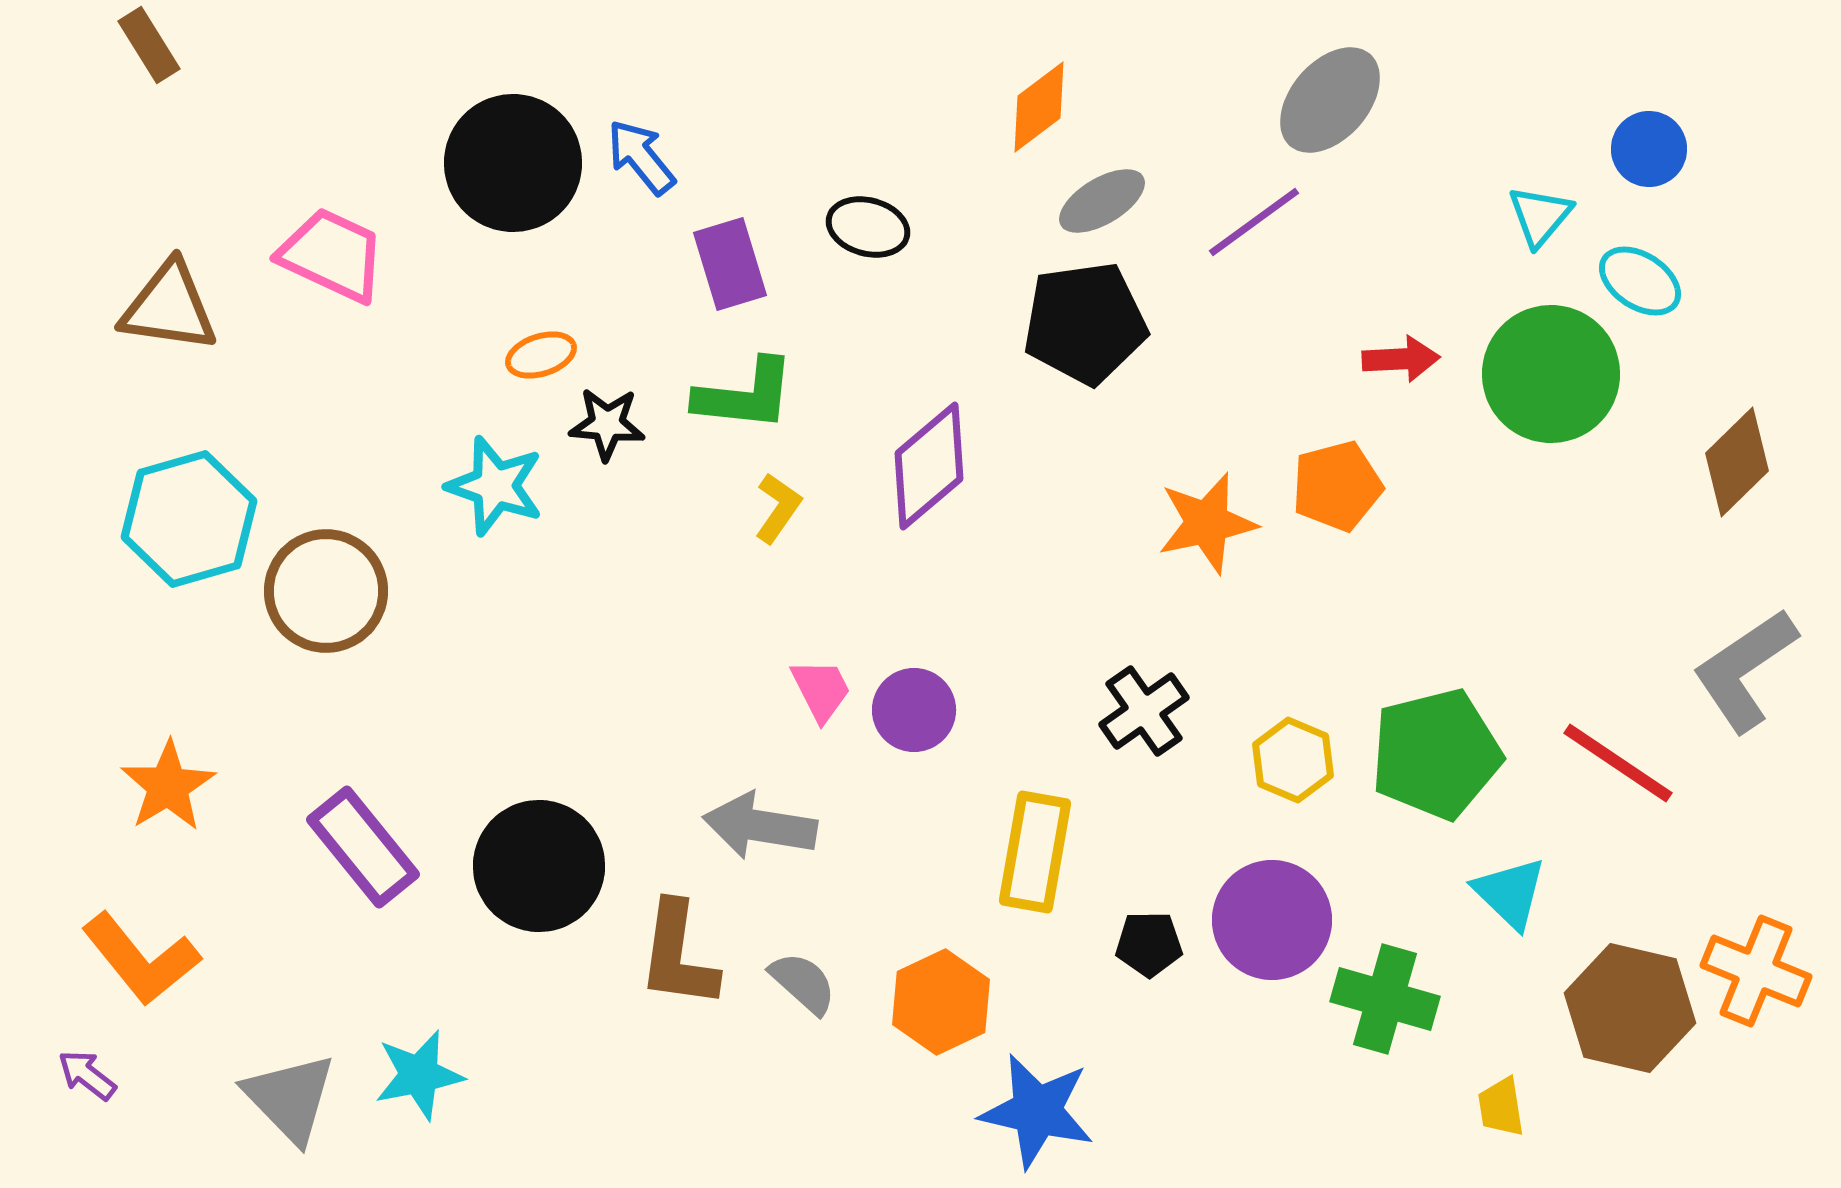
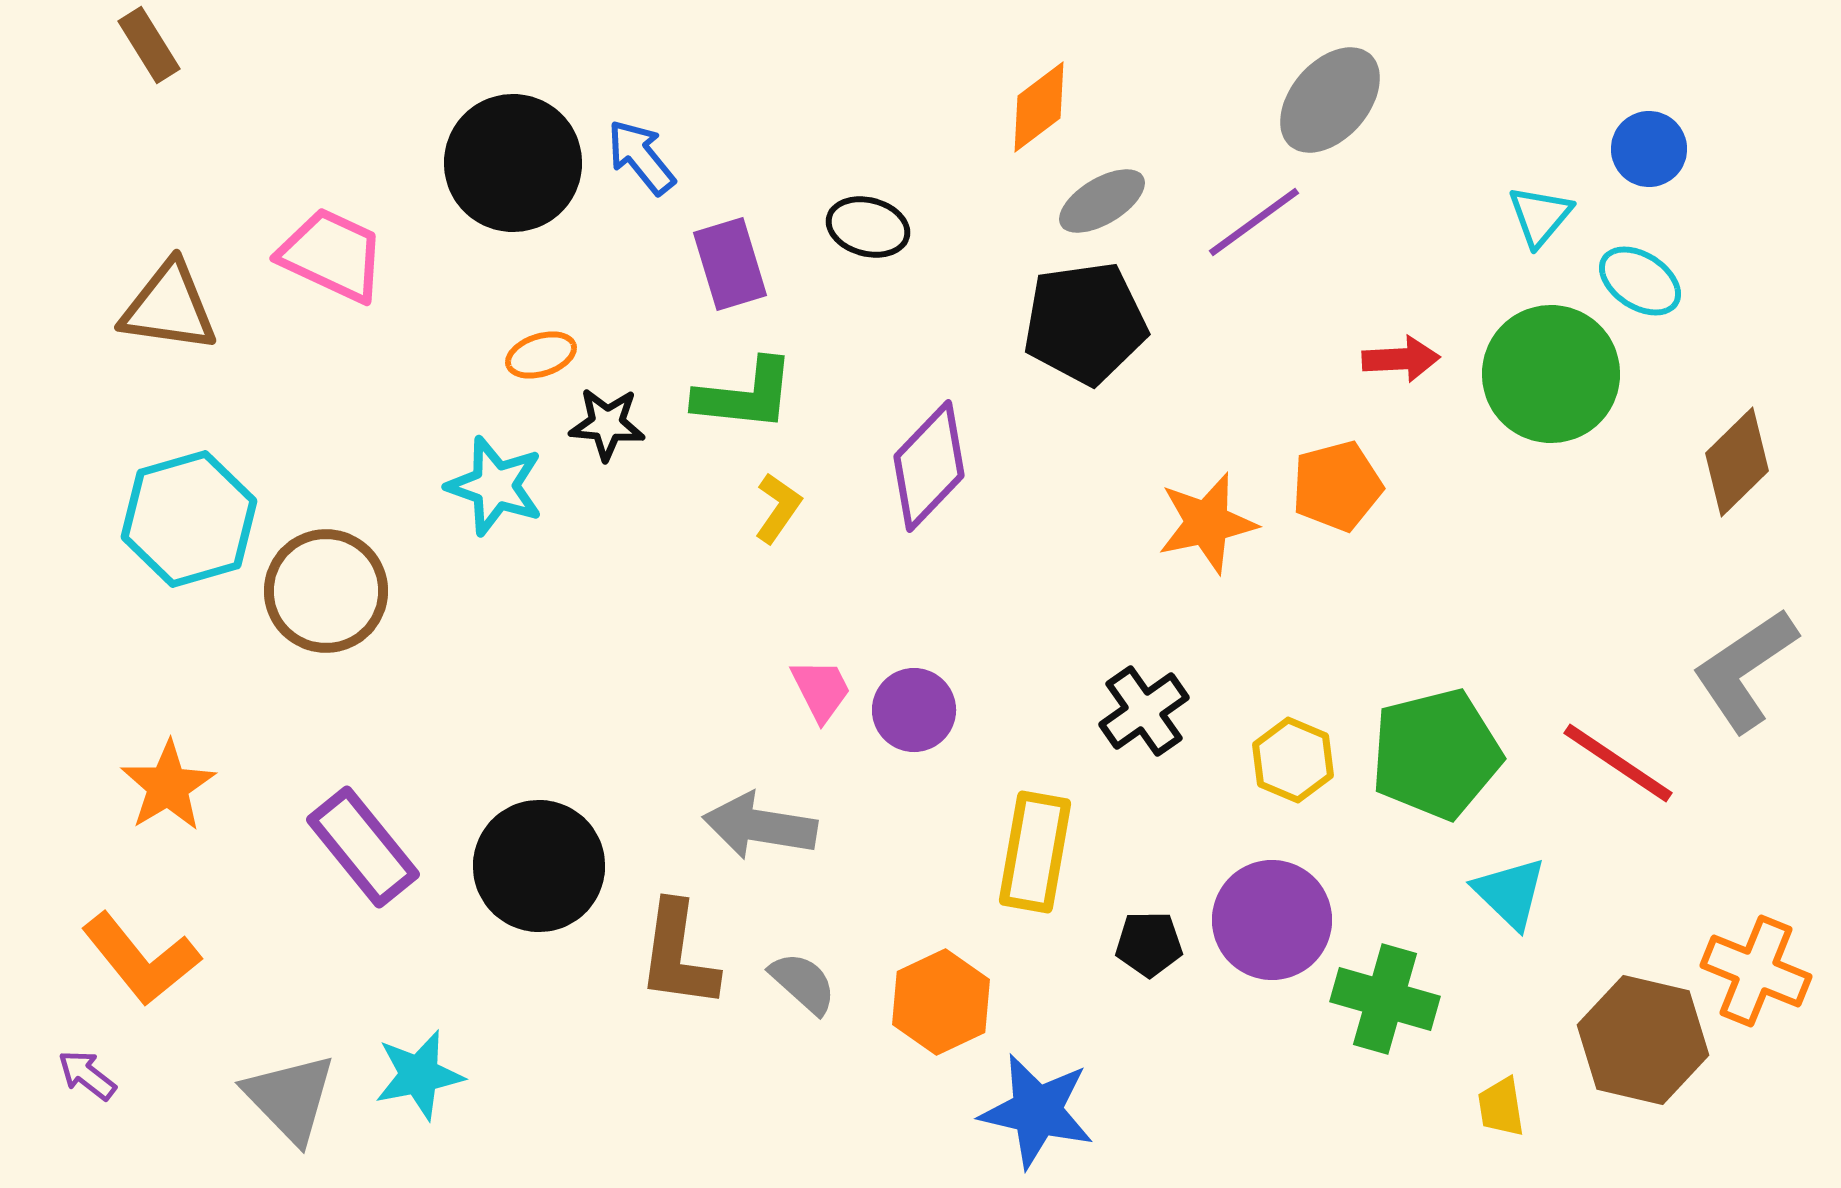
purple diamond at (929, 466): rotated 6 degrees counterclockwise
brown hexagon at (1630, 1008): moved 13 px right, 32 px down
